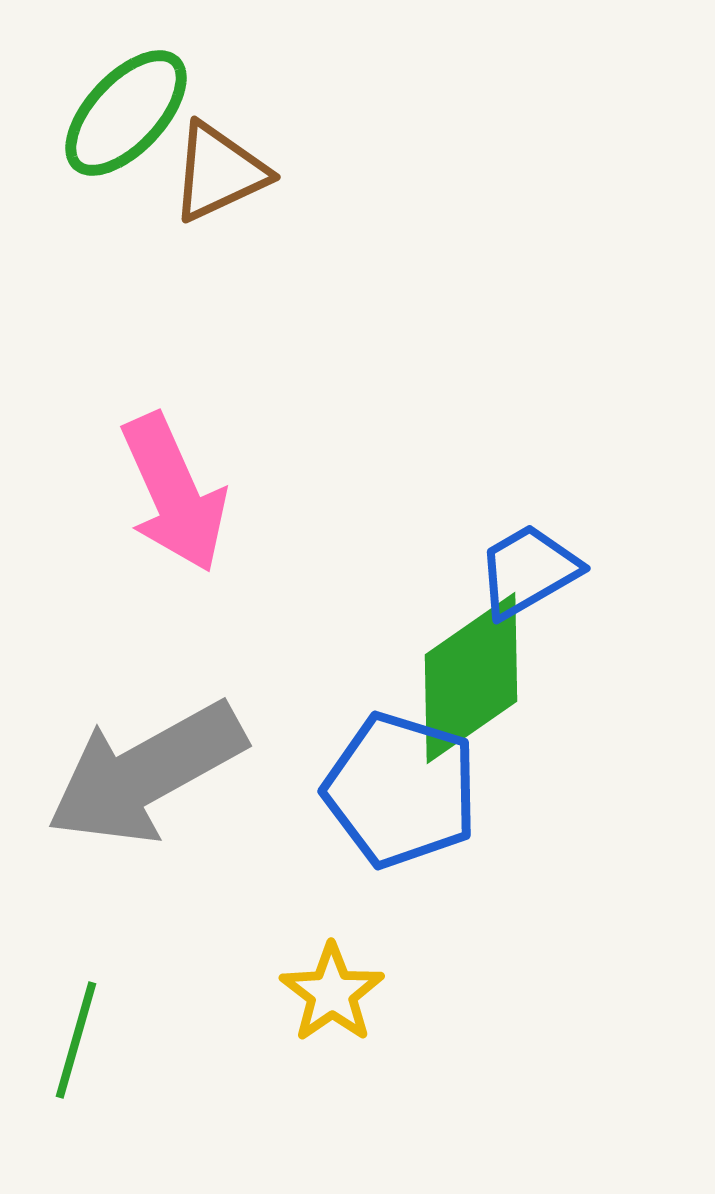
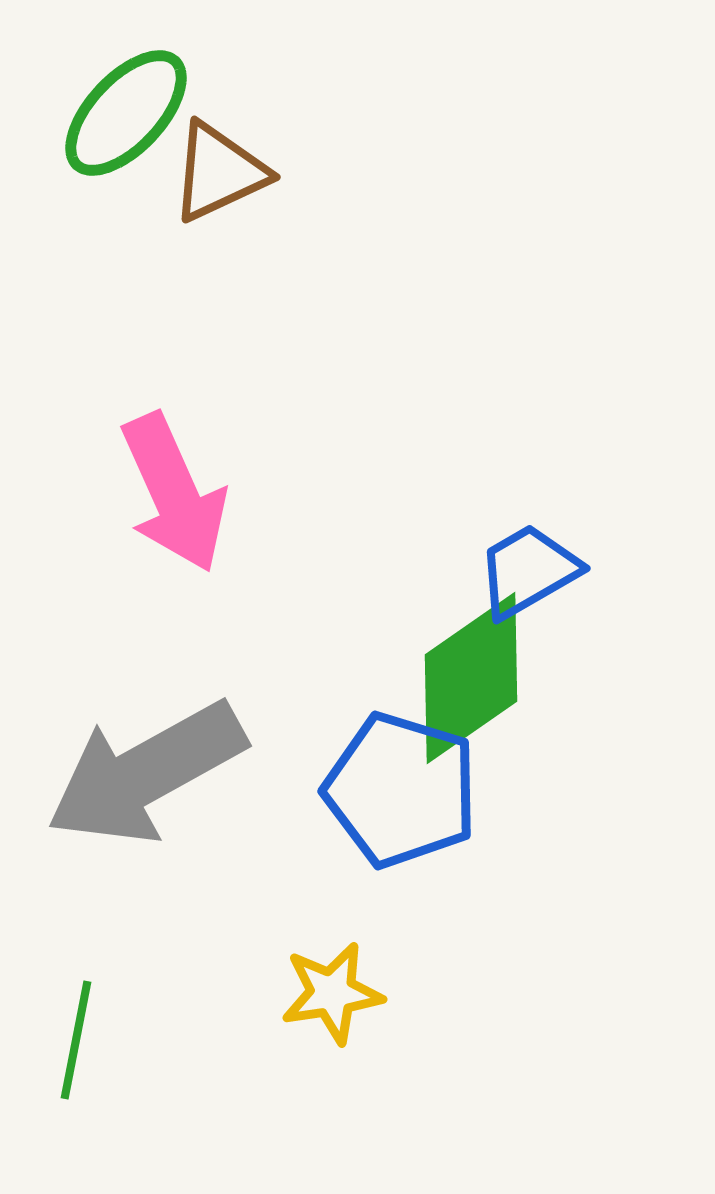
yellow star: rotated 26 degrees clockwise
green line: rotated 5 degrees counterclockwise
